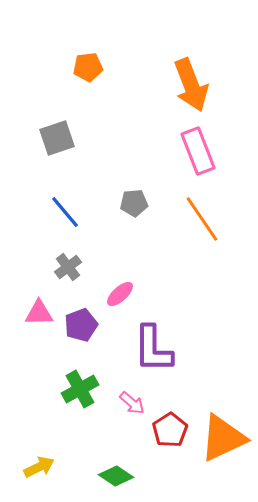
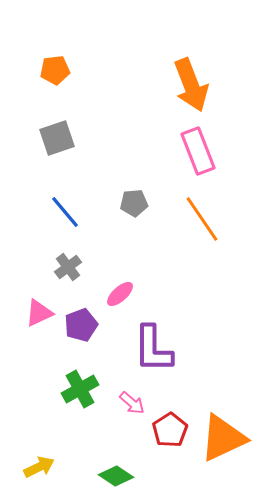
orange pentagon: moved 33 px left, 3 px down
pink triangle: rotated 24 degrees counterclockwise
